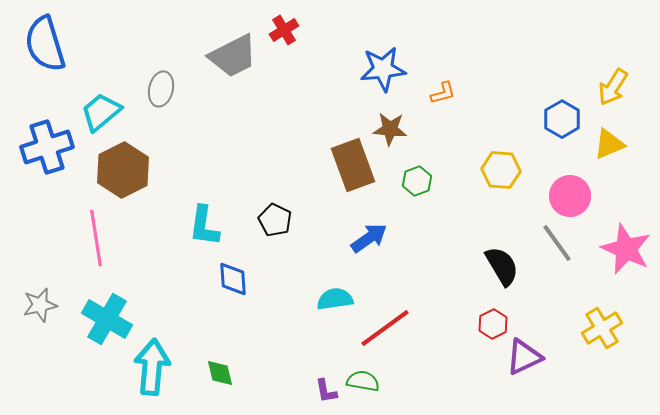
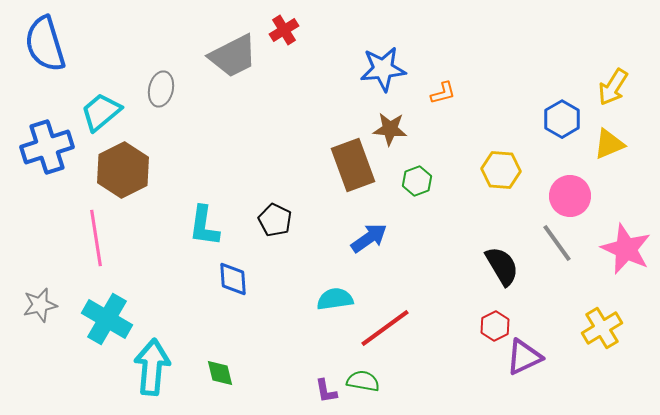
red hexagon: moved 2 px right, 2 px down
